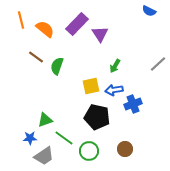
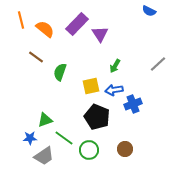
green semicircle: moved 3 px right, 6 px down
black pentagon: rotated 10 degrees clockwise
green circle: moved 1 px up
